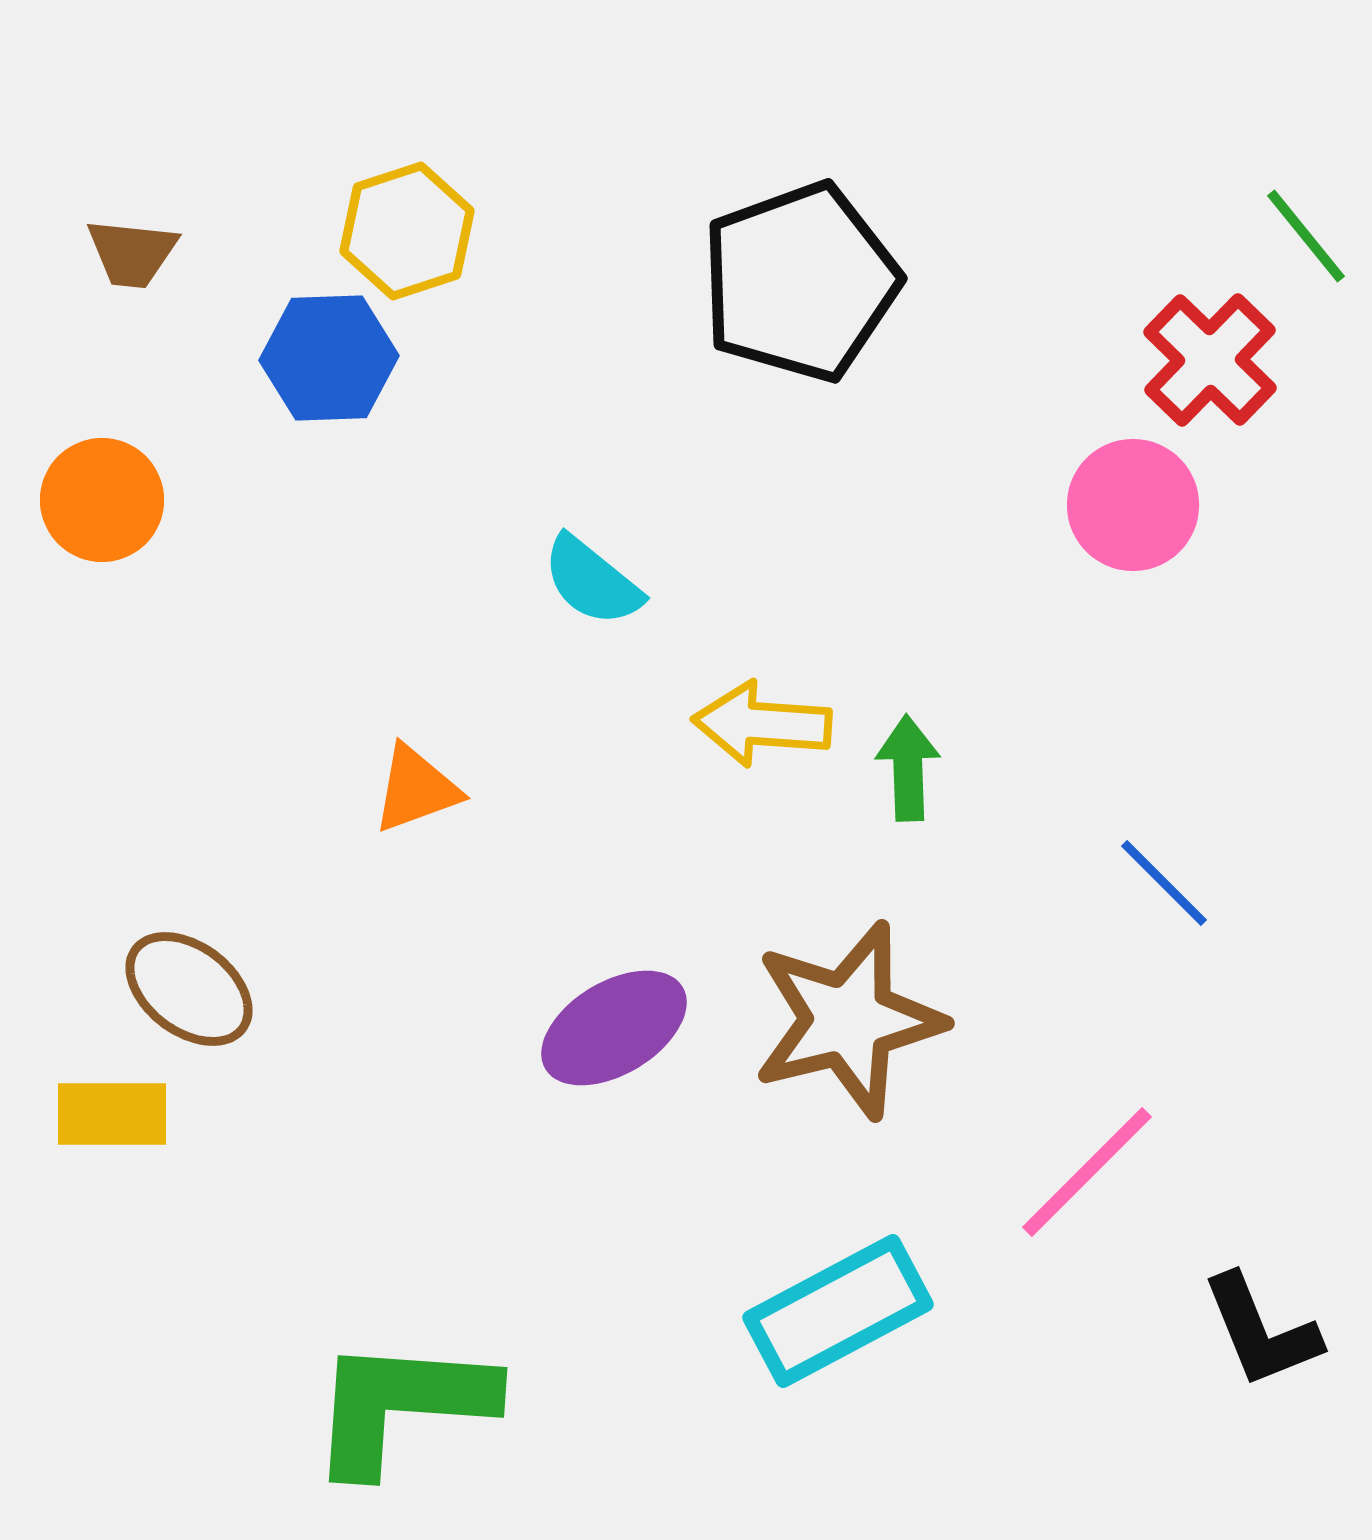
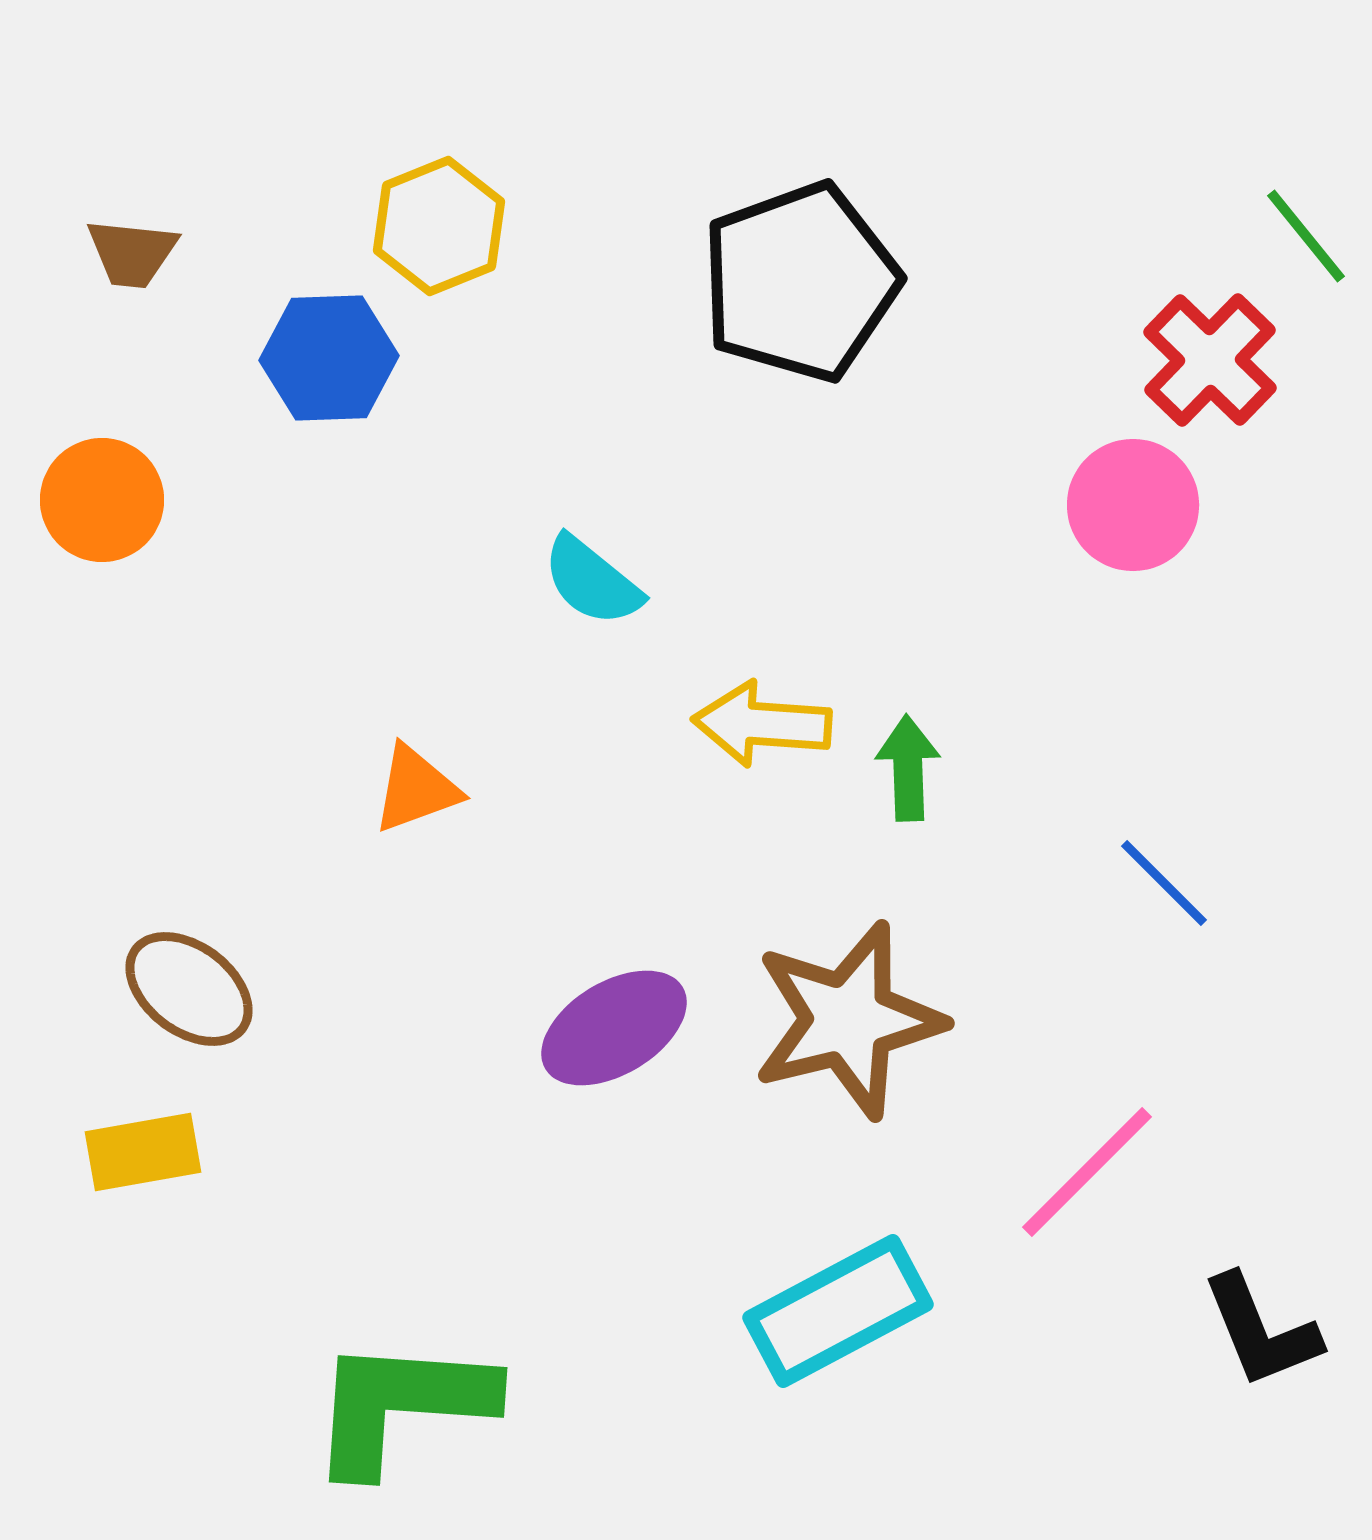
yellow hexagon: moved 32 px right, 5 px up; rotated 4 degrees counterclockwise
yellow rectangle: moved 31 px right, 38 px down; rotated 10 degrees counterclockwise
